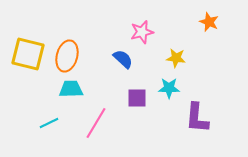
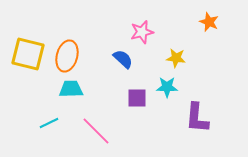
cyan star: moved 2 px left, 1 px up
pink line: moved 8 px down; rotated 76 degrees counterclockwise
